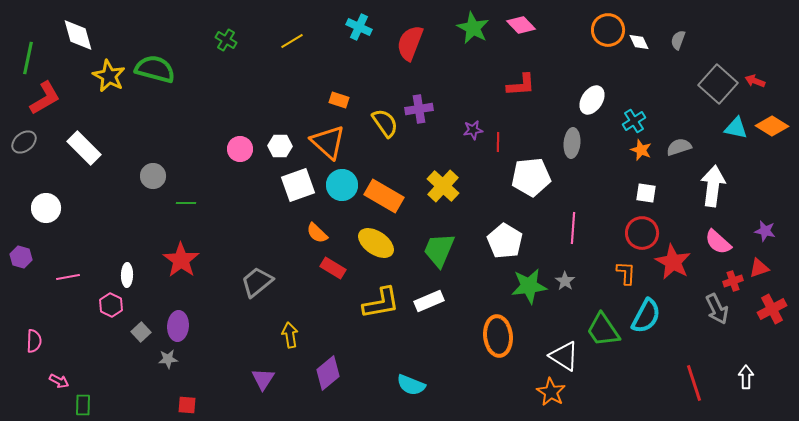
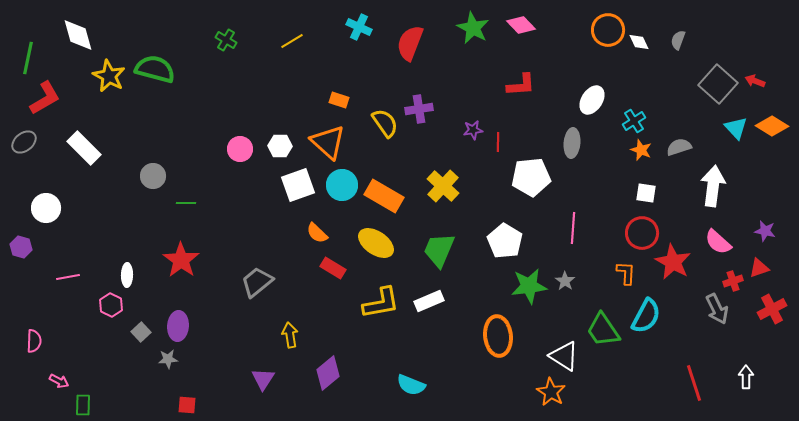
cyan triangle at (736, 128): rotated 35 degrees clockwise
purple hexagon at (21, 257): moved 10 px up
